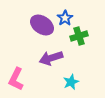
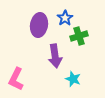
purple ellipse: moved 3 px left; rotated 65 degrees clockwise
purple arrow: moved 4 px right, 2 px up; rotated 80 degrees counterclockwise
cyan star: moved 2 px right, 3 px up; rotated 28 degrees counterclockwise
